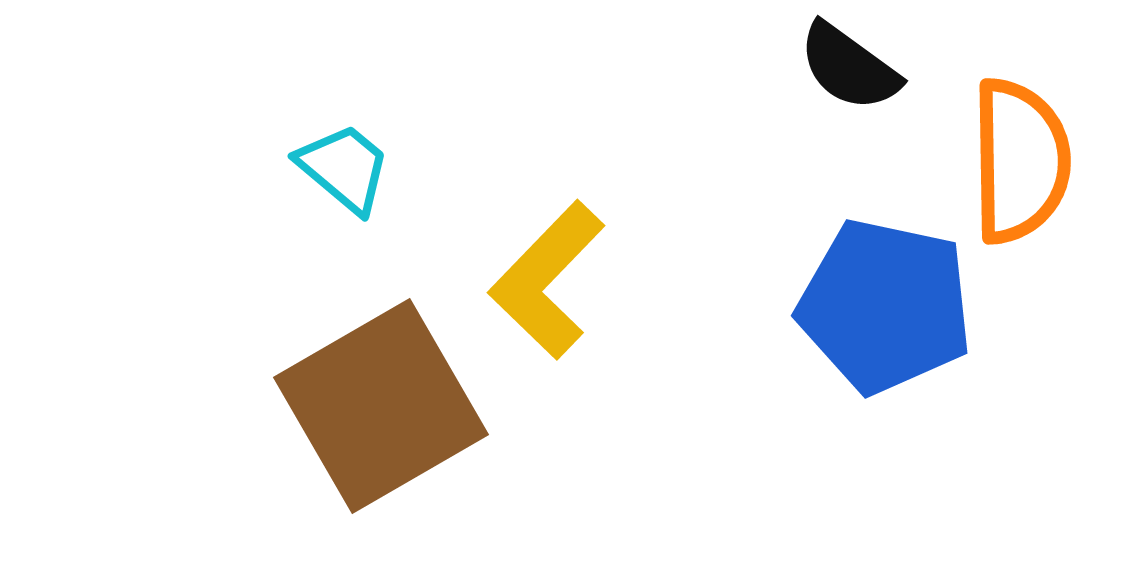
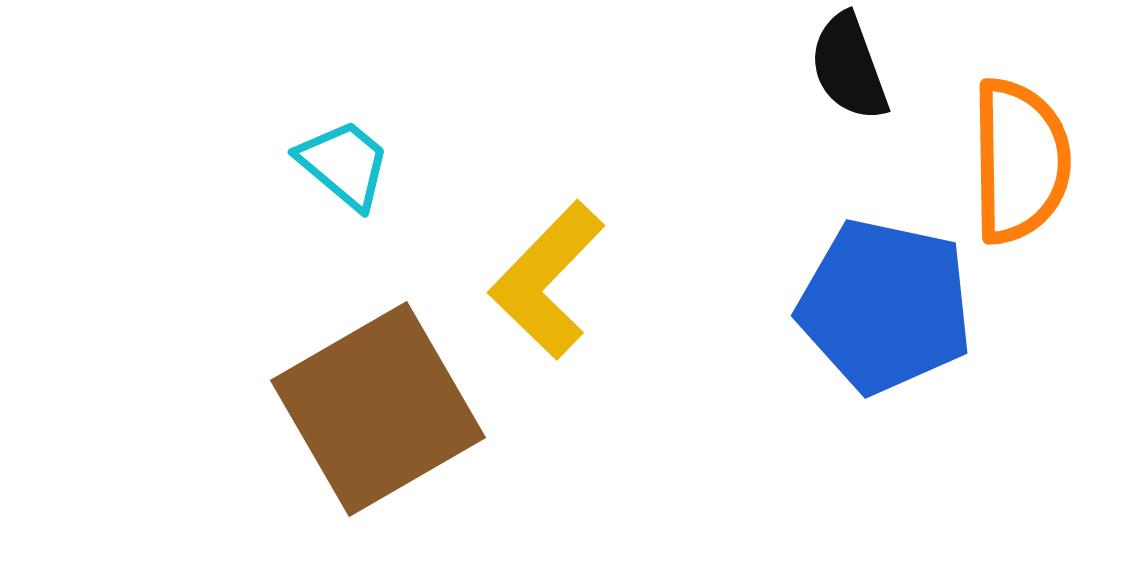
black semicircle: rotated 34 degrees clockwise
cyan trapezoid: moved 4 px up
brown square: moved 3 px left, 3 px down
